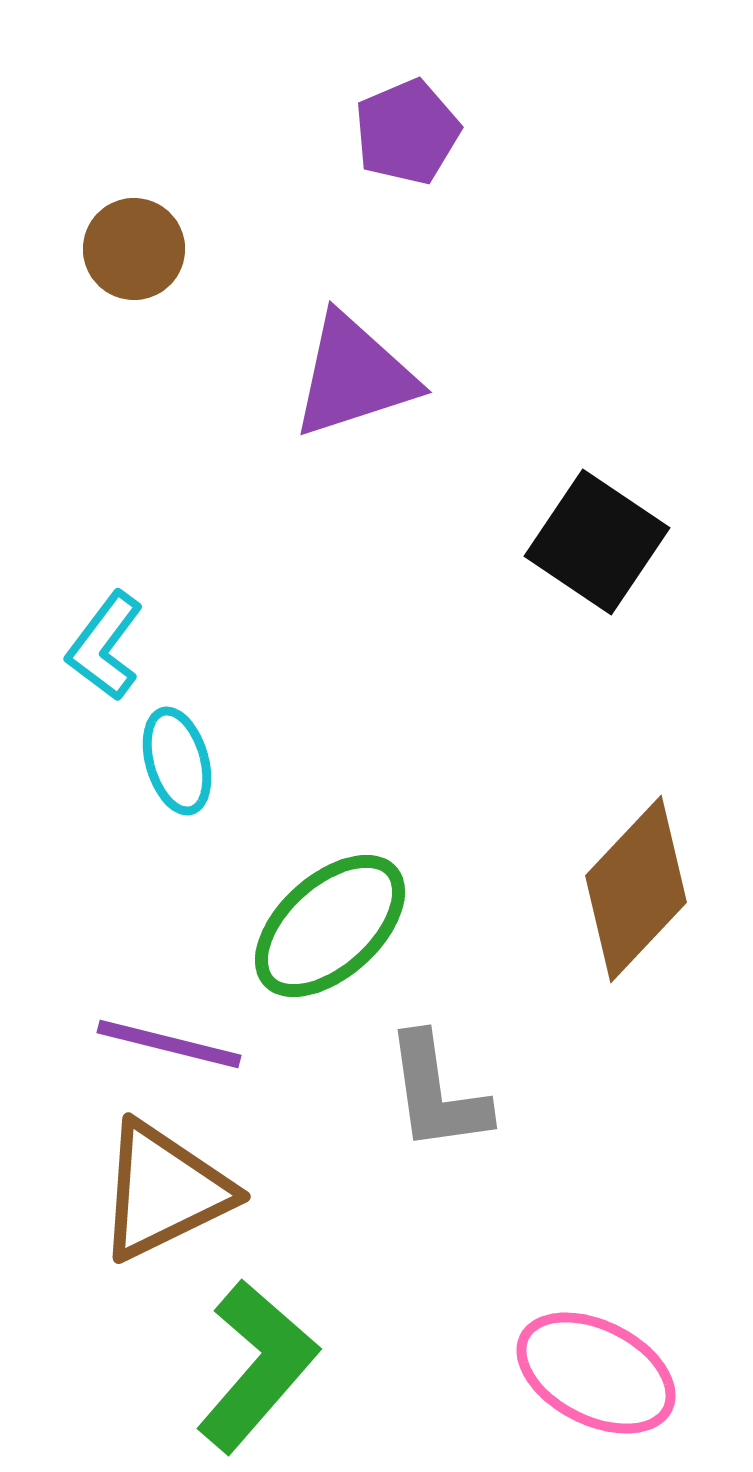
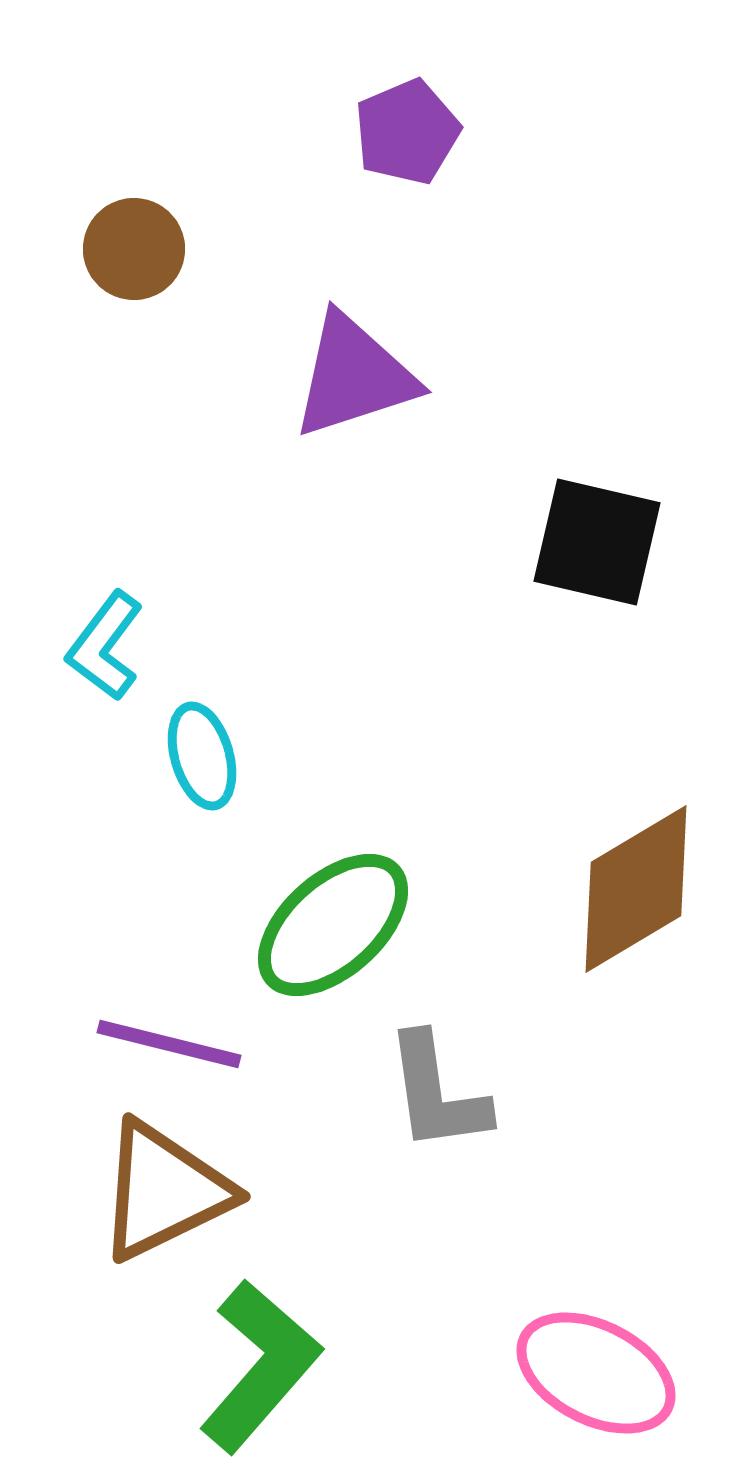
black square: rotated 21 degrees counterclockwise
cyan ellipse: moved 25 px right, 5 px up
brown diamond: rotated 16 degrees clockwise
green ellipse: moved 3 px right, 1 px up
green L-shape: moved 3 px right
